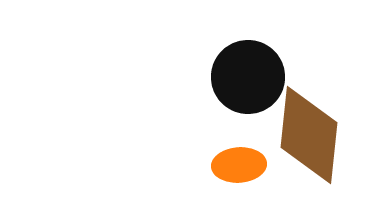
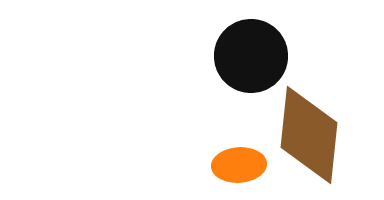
black circle: moved 3 px right, 21 px up
